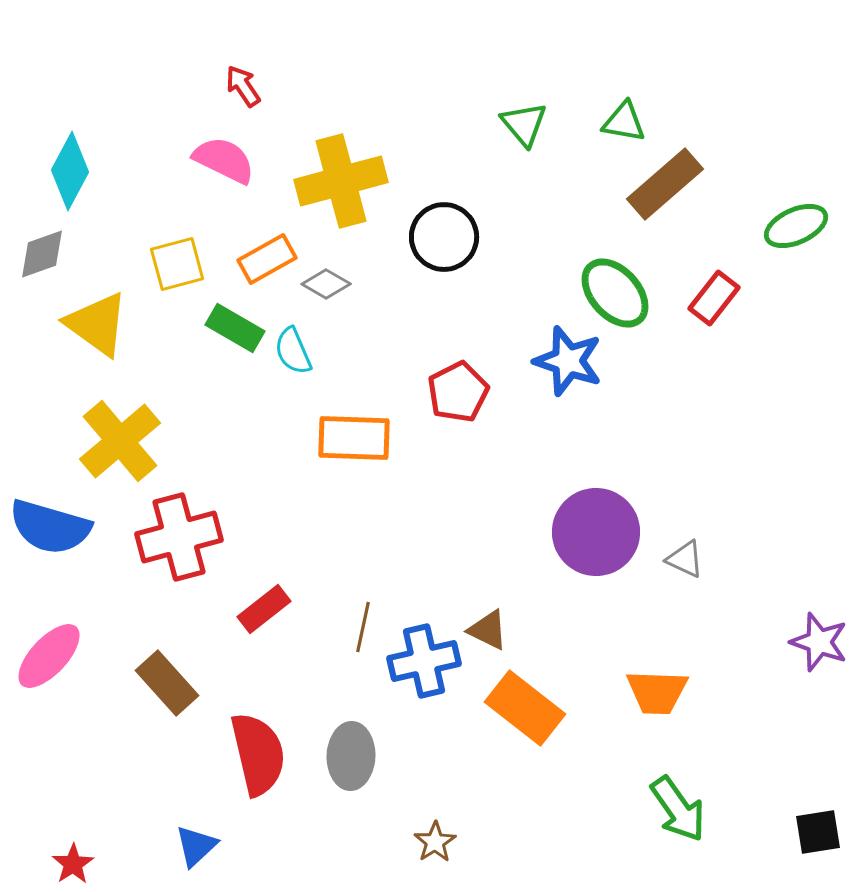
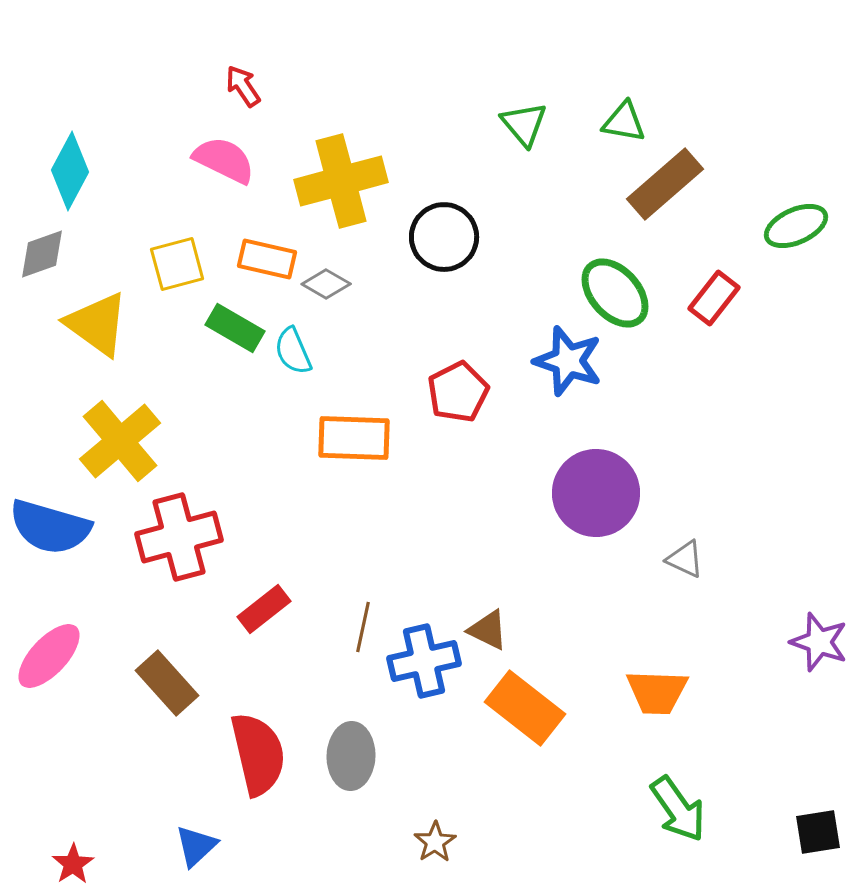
orange rectangle at (267, 259): rotated 42 degrees clockwise
purple circle at (596, 532): moved 39 px up
